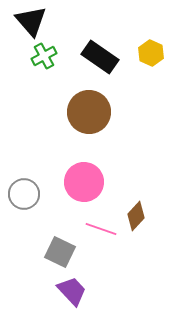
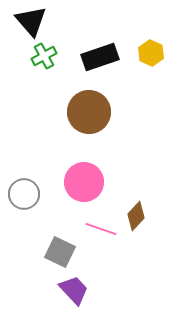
black rectangle: rotated 54 degrees counterclockwise
purple trapezoid: moved 2 px right, 1 px up
